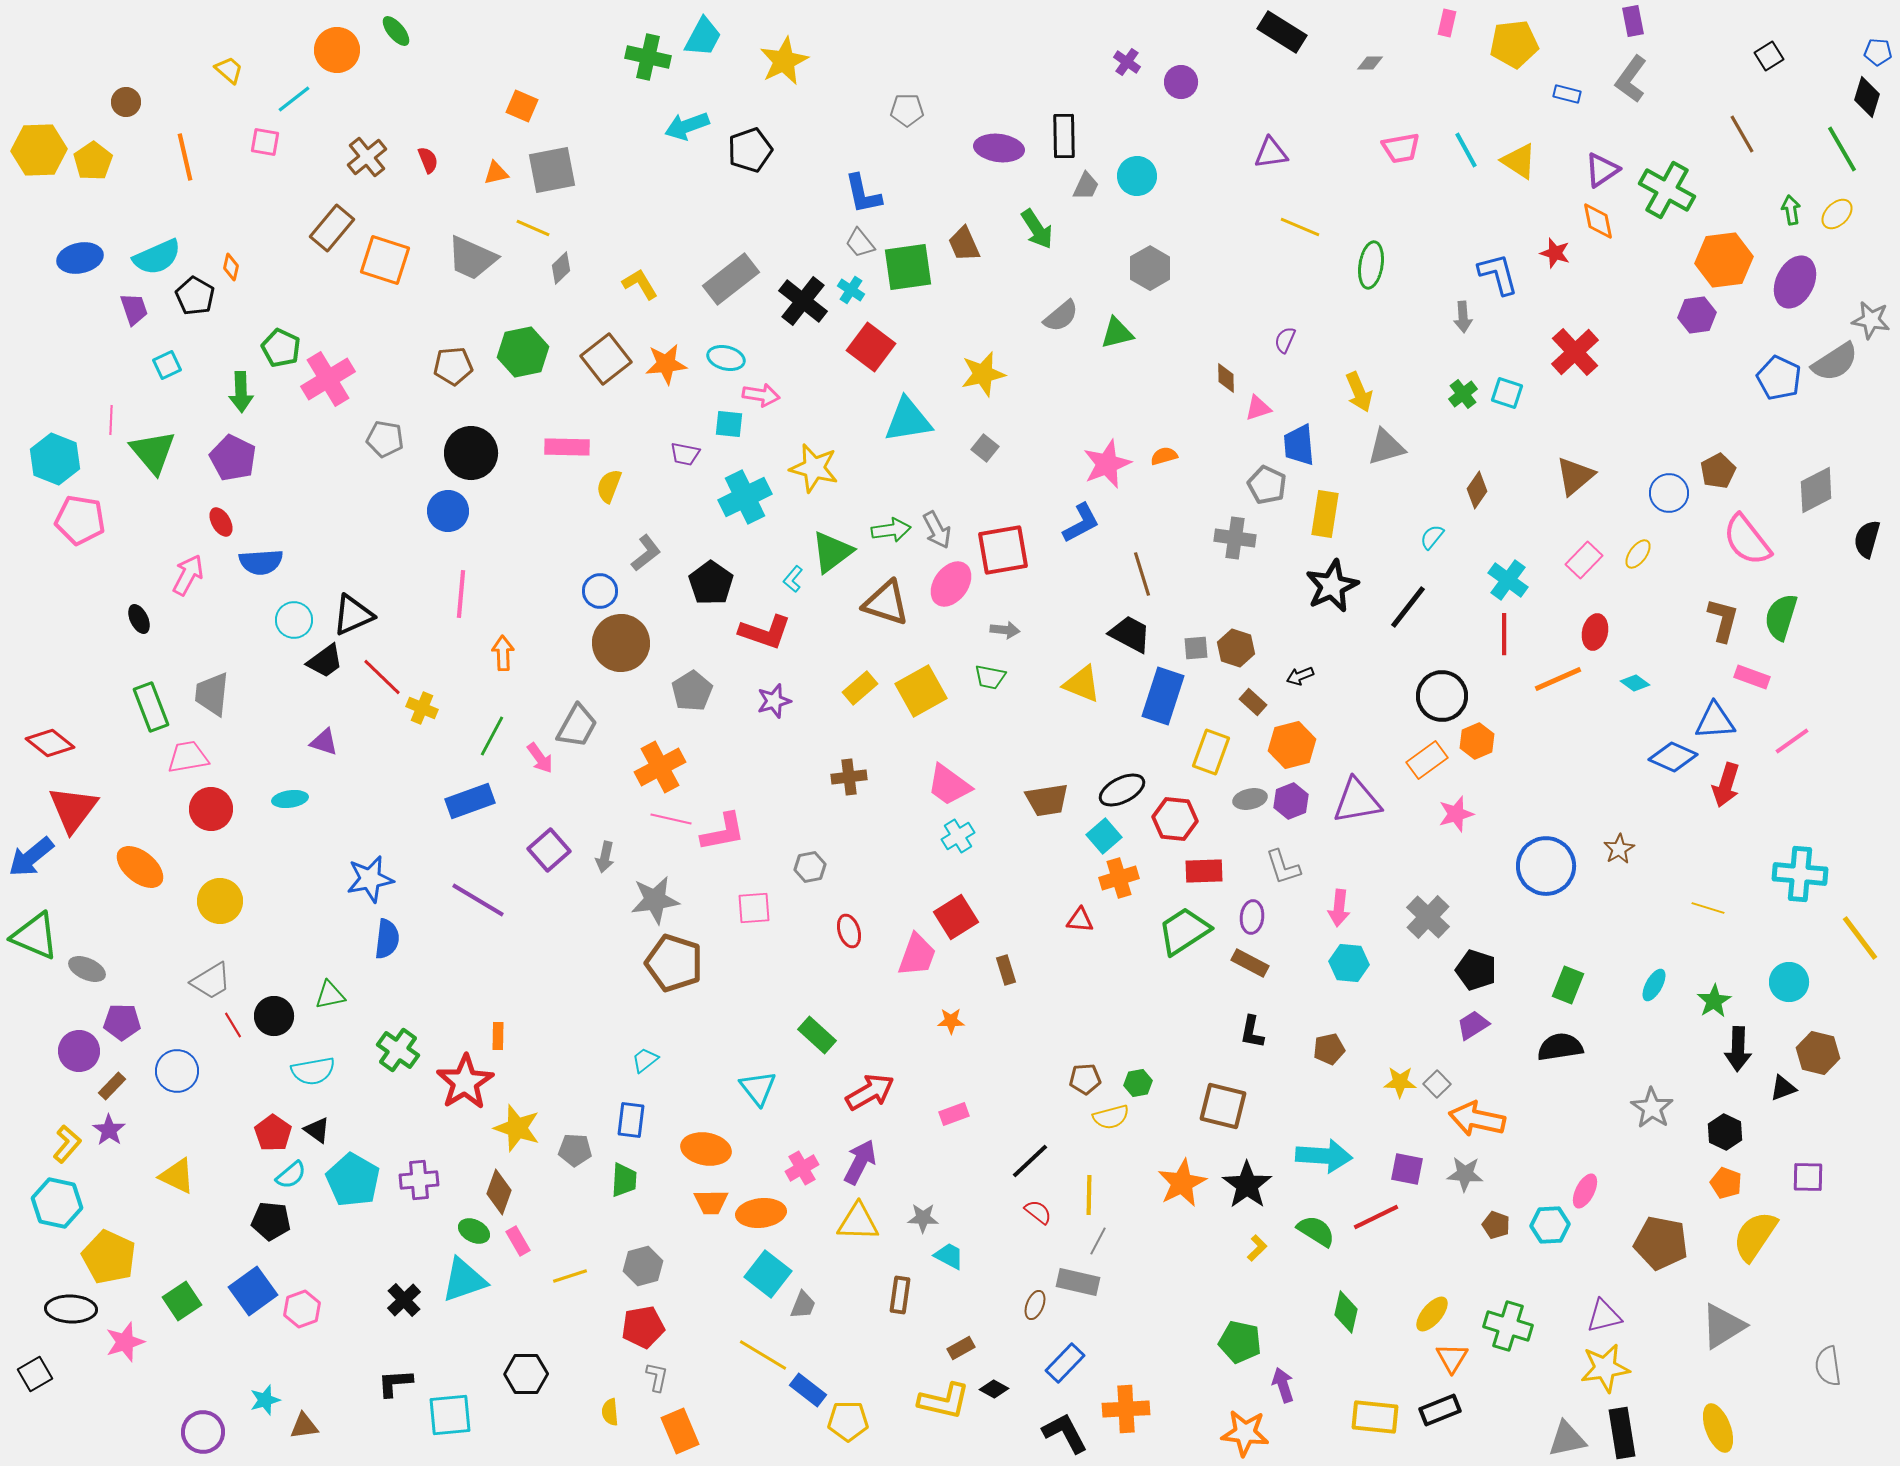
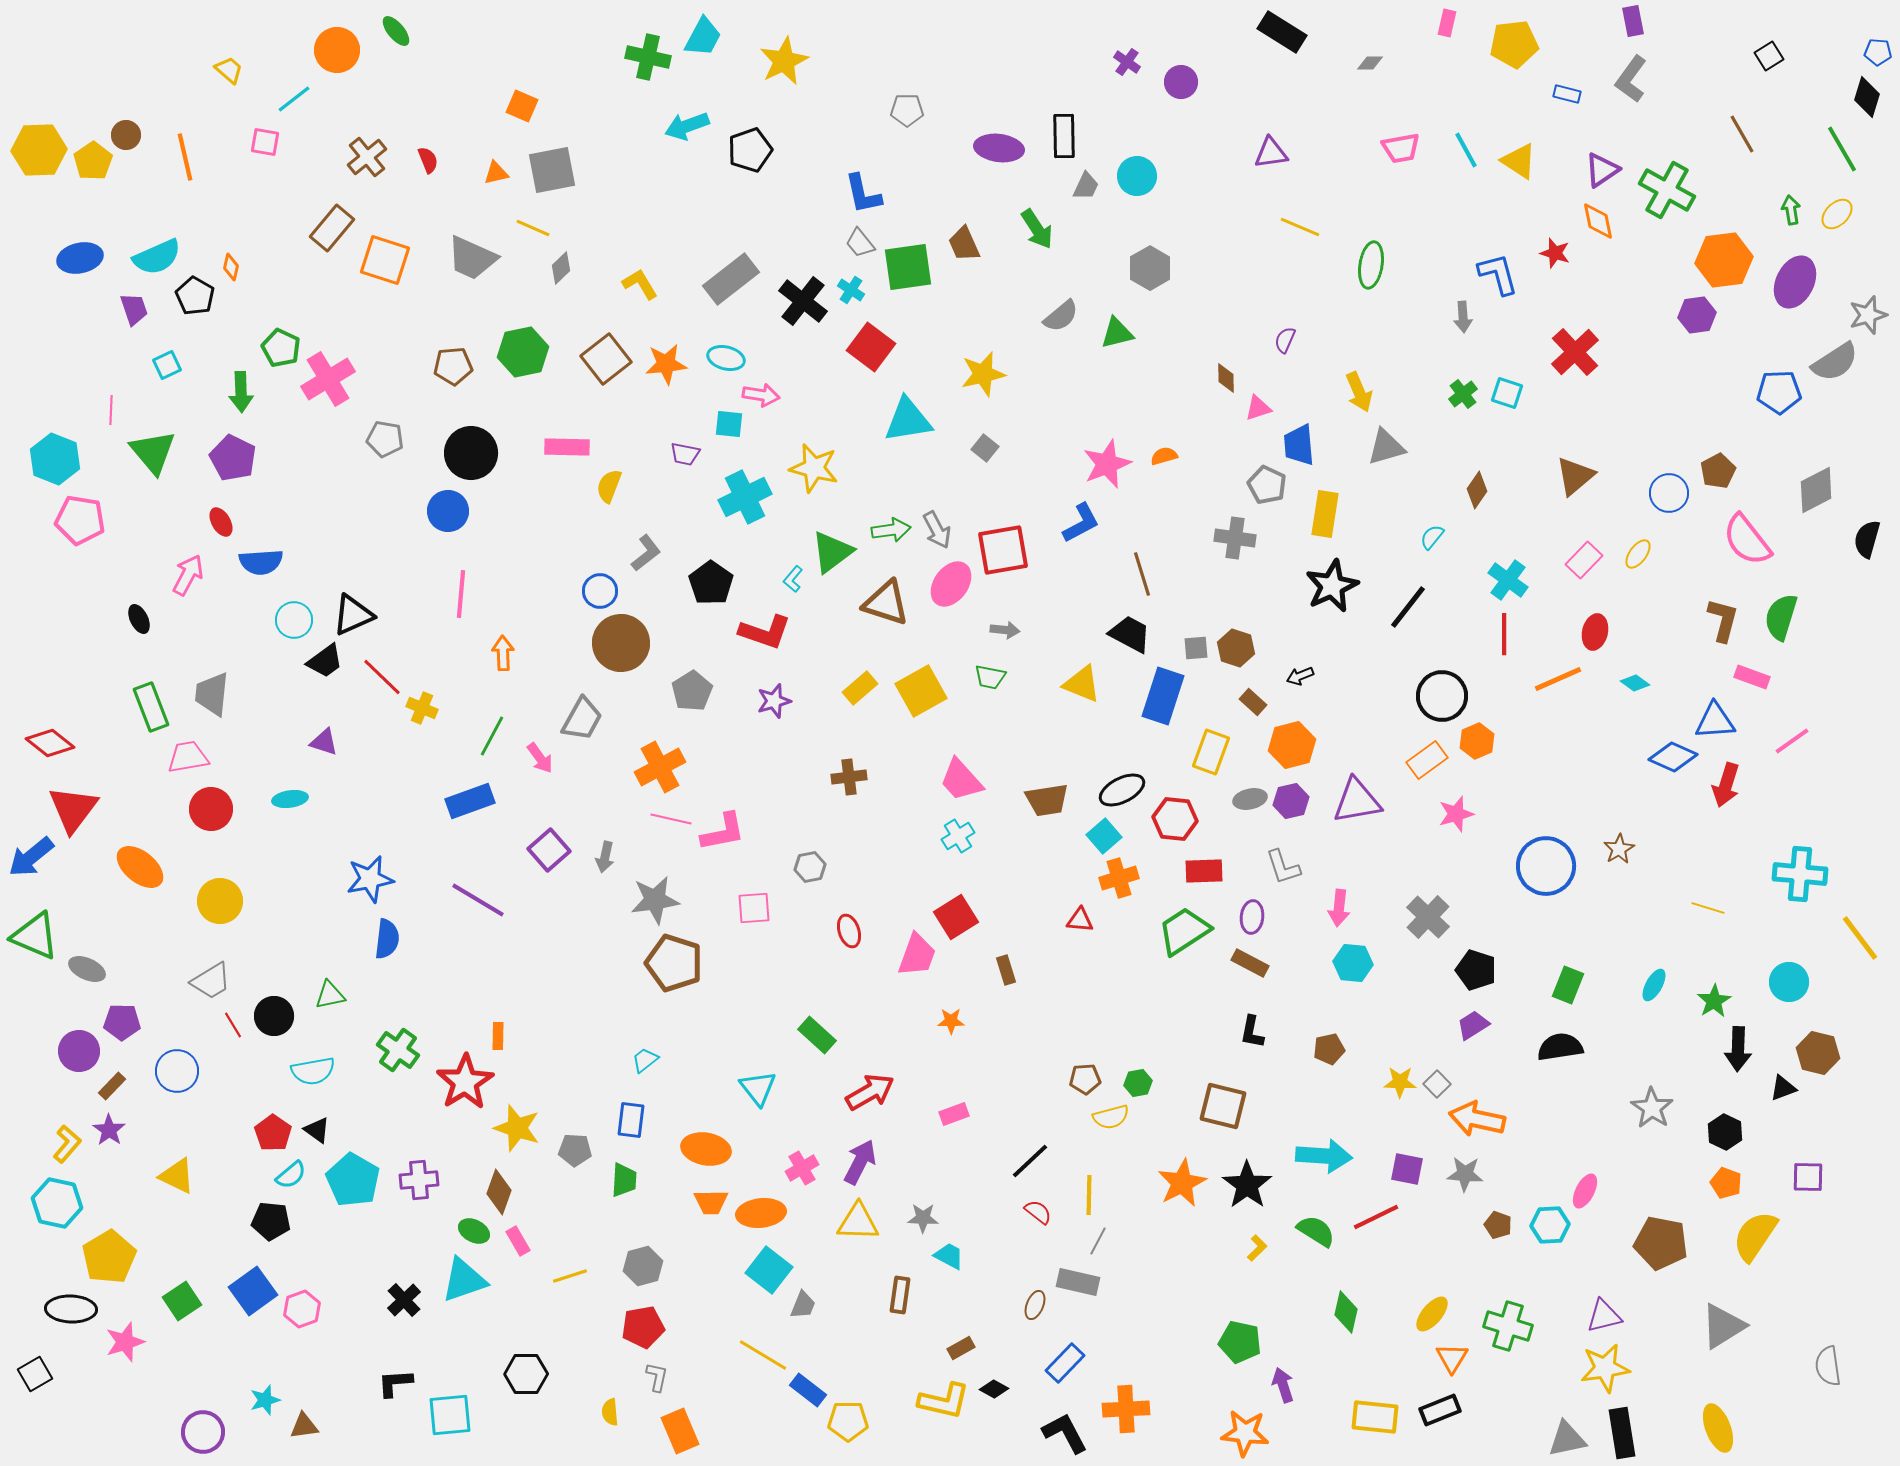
brown circle at (126, 102): moved 33 px down
gray star at (1871, 320): moved 3 px left, 5 px up; rotated 27 degrees counterclockwise
blue pentagon at (1779, 378): moved 14 px down; rotated 27 degrees counterclockwise
pink line at (111, 420): moved 10 px up
gray trapezoid at (577, 726): moved 5 px right, 7 px up
pink trapezoid at (949, 785): moved 12 px right, 5 px up; rotated 12 degrees clockwise
purple hexagon at (1291, 801): rotated 8 degrees clockwise
cyan hexagon at (1349, 963): moved 4 px right
brown pentagon at (1496, 1225): moved 2 px right
yellow pentagon at (109, 1257): rotated 16 degrees clockwise
cyan square at (768, 1274): moved 1 px right, 4 px up
